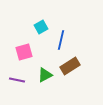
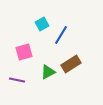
cyan square: moved 1 px right, 3 px up
blue line: moved 5 px up; rotated 18 degrees clockwise
brown rectangle: moved 1 px right, 2 px up
green triangle: moved 3 px right, 3 px up
